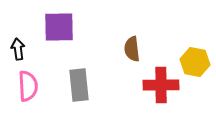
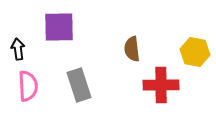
yellow hexagon: moved 10 px up
gray rectangle: rotated 12 degrees counterclockwise
